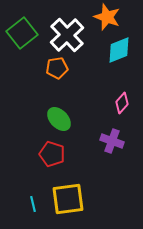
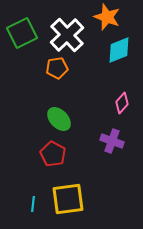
green square: rotated 12 degrees clockwise
red pentagon: moved 1 px right; rotated 10 degrees clockwise
cyan line: rotated 21 degrees clockwise
